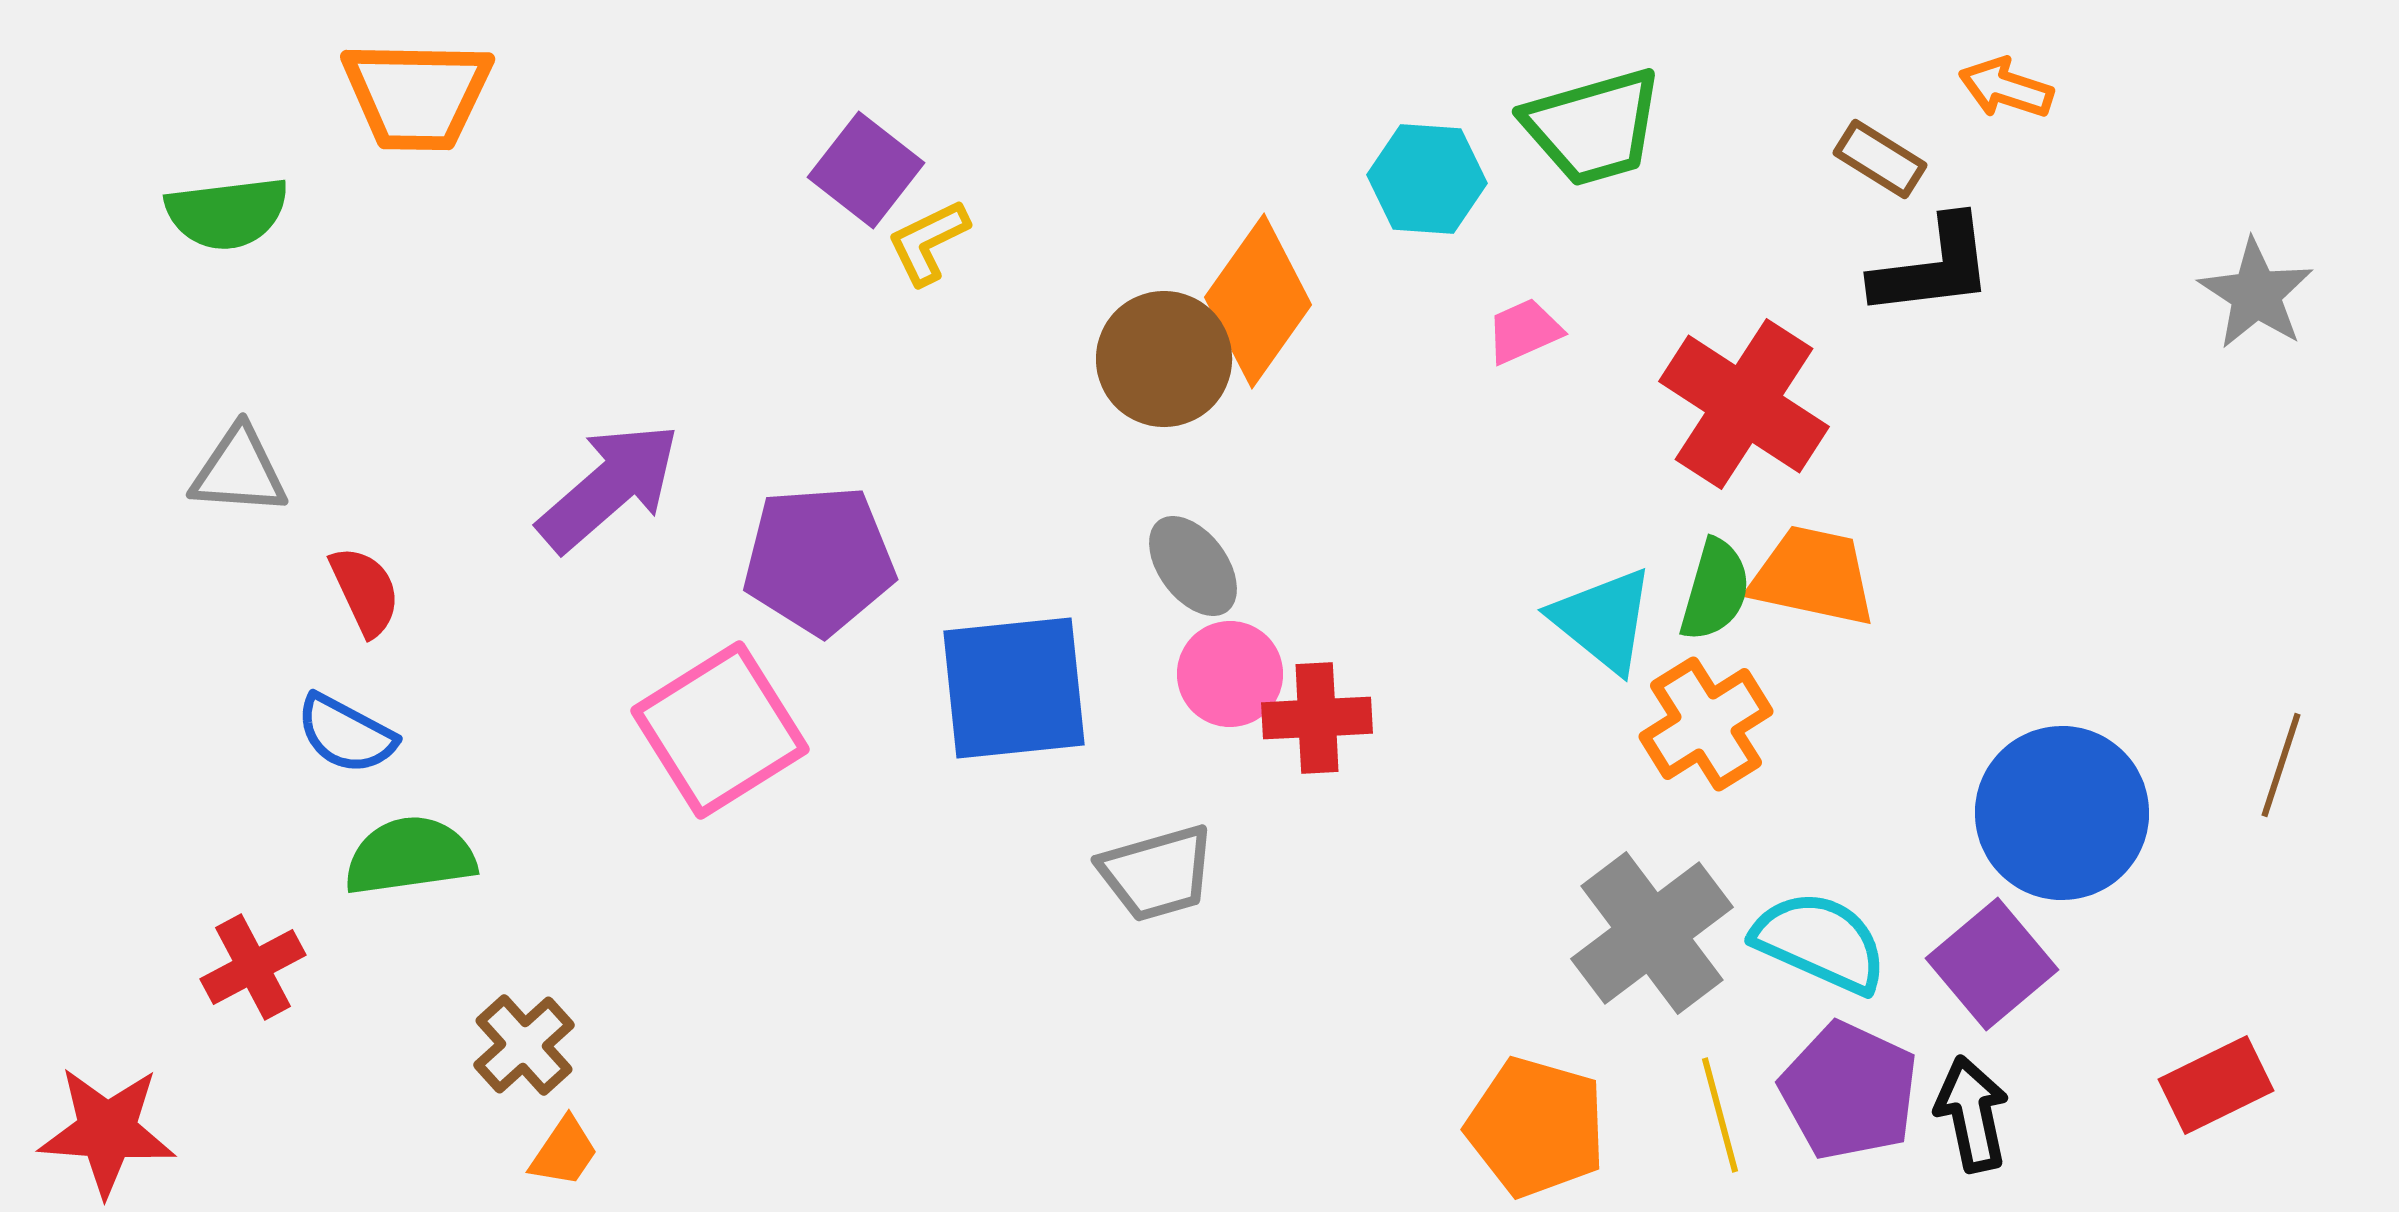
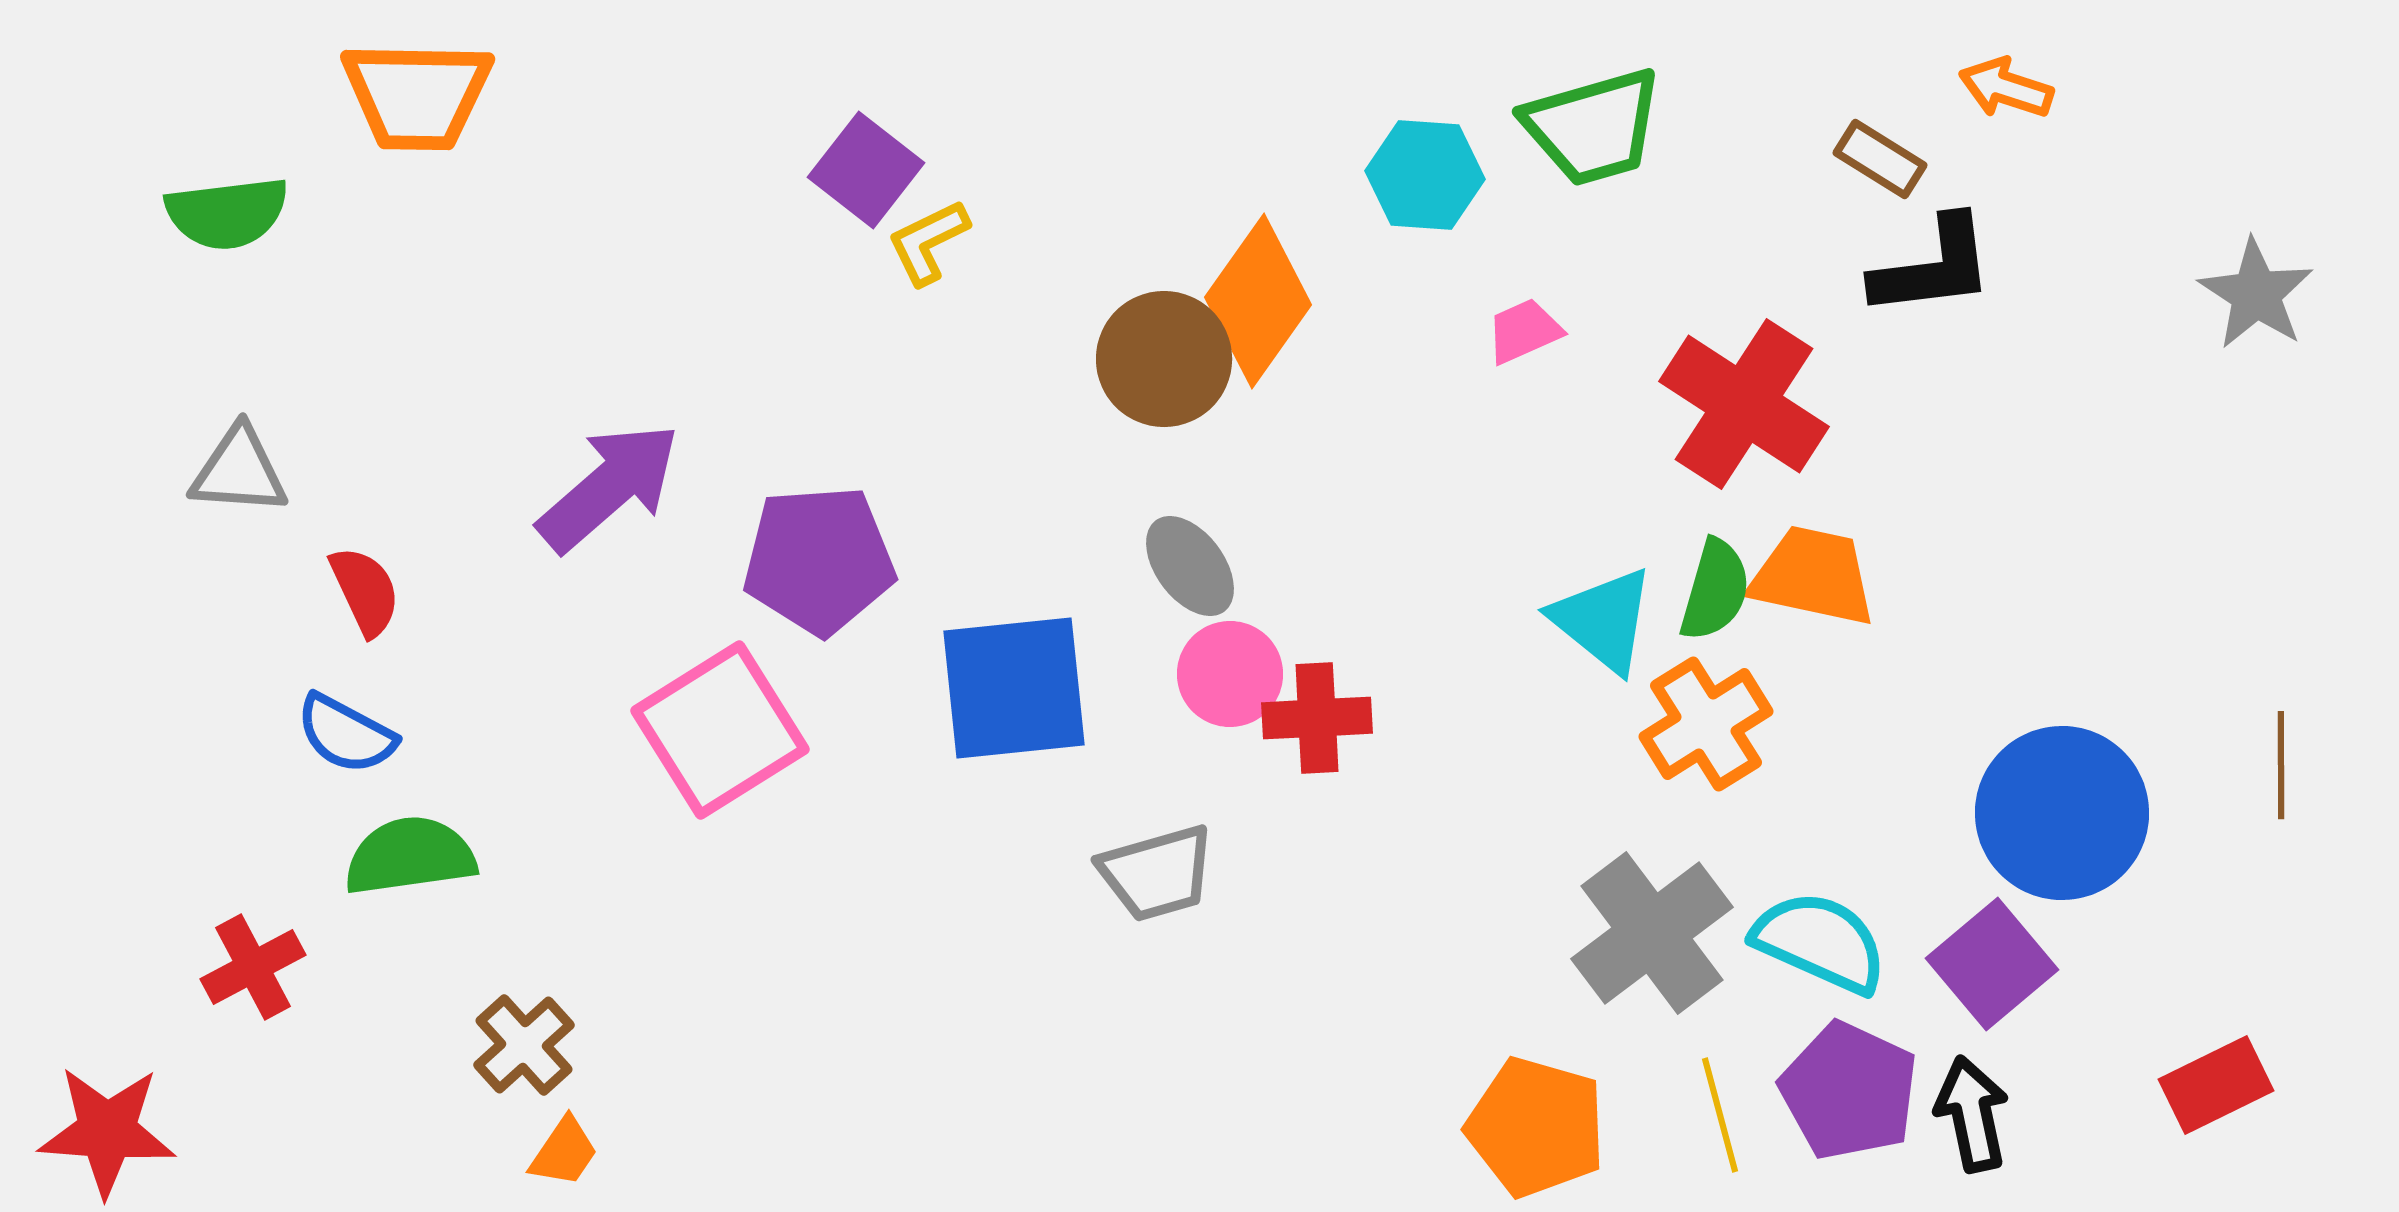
cyan hexagon at (1427, 179): moved 2 px left, 4 px up
gray ellipse at (1193, 566): moved 3 px left
brown line at (2281, 765): rotated 18 degrees counterclockwise
